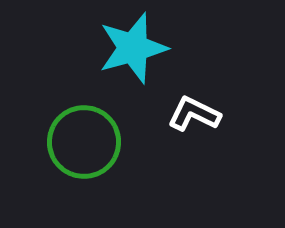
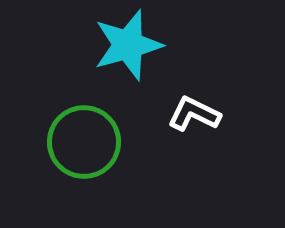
cyan star: moved 5 px left, 3 px up
